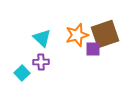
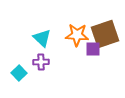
orange star: rotated 20 degrees clockwise
cyan square: moved 3 px left
